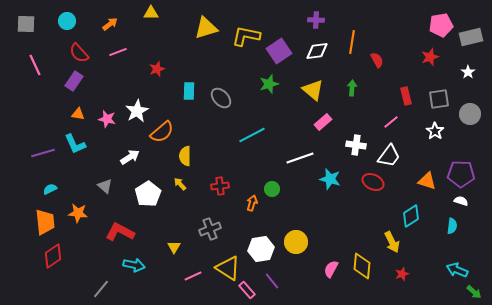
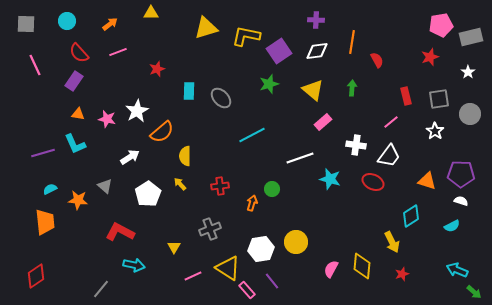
orange star at (78, 213): moved 13 px up
cyan semicircle at (452, 226): rotated 56 degrees clockwise
red diamond at (53, 256): moved 17 px left, 20 px down
